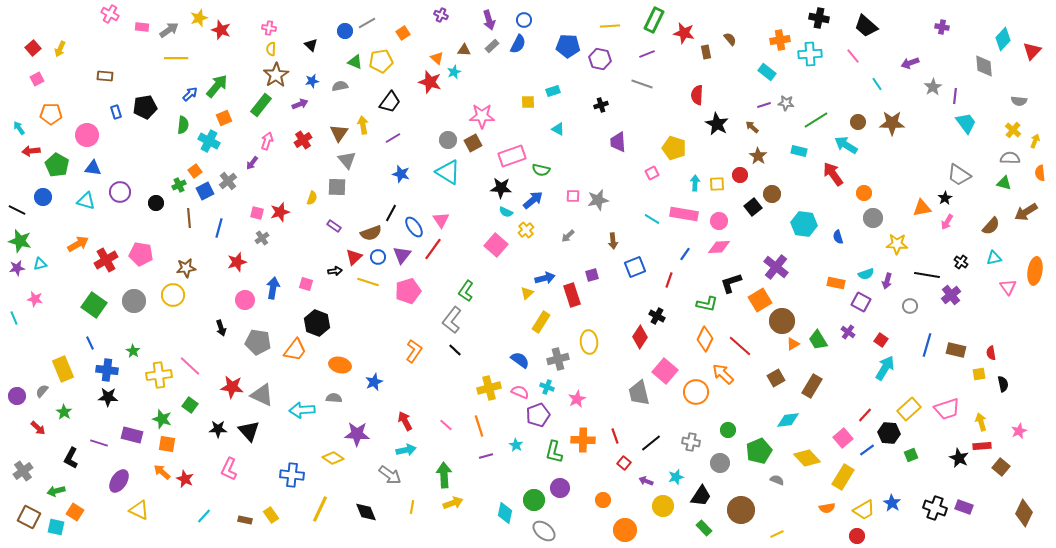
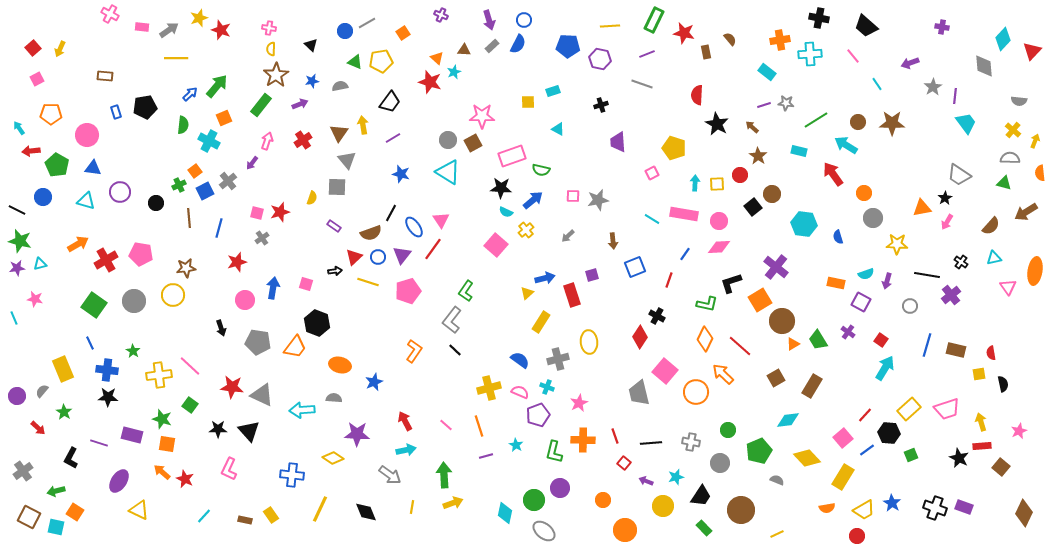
orange trapezoid at (295, 350): moved 3 px up
pink star at (577, 399): moved 2 px right, 4 px down
black line at (651, 443): rotated 35 degrees clockwise
